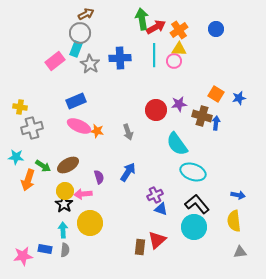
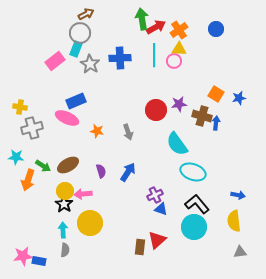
pink ellipse at (79, 126): moved 12 px left, 8 px up
purple semicircle at (99, 177): moved 2 px right, 6 px up
blue rectangle at (45, 249): moved 6 px left, 12 px down
